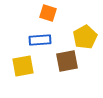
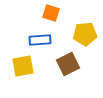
orange square: moved 3 px right
yellow pentagon: moved 3 px up; rotated 25 degrees clockwise
brown square: moved 1 px right, 3 px down; rotated 15 degrees counterclockwise
